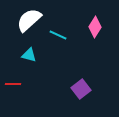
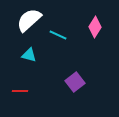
red line: moved 7 px right, 7 px down
purple square: moved 6 px left, 7 px up
